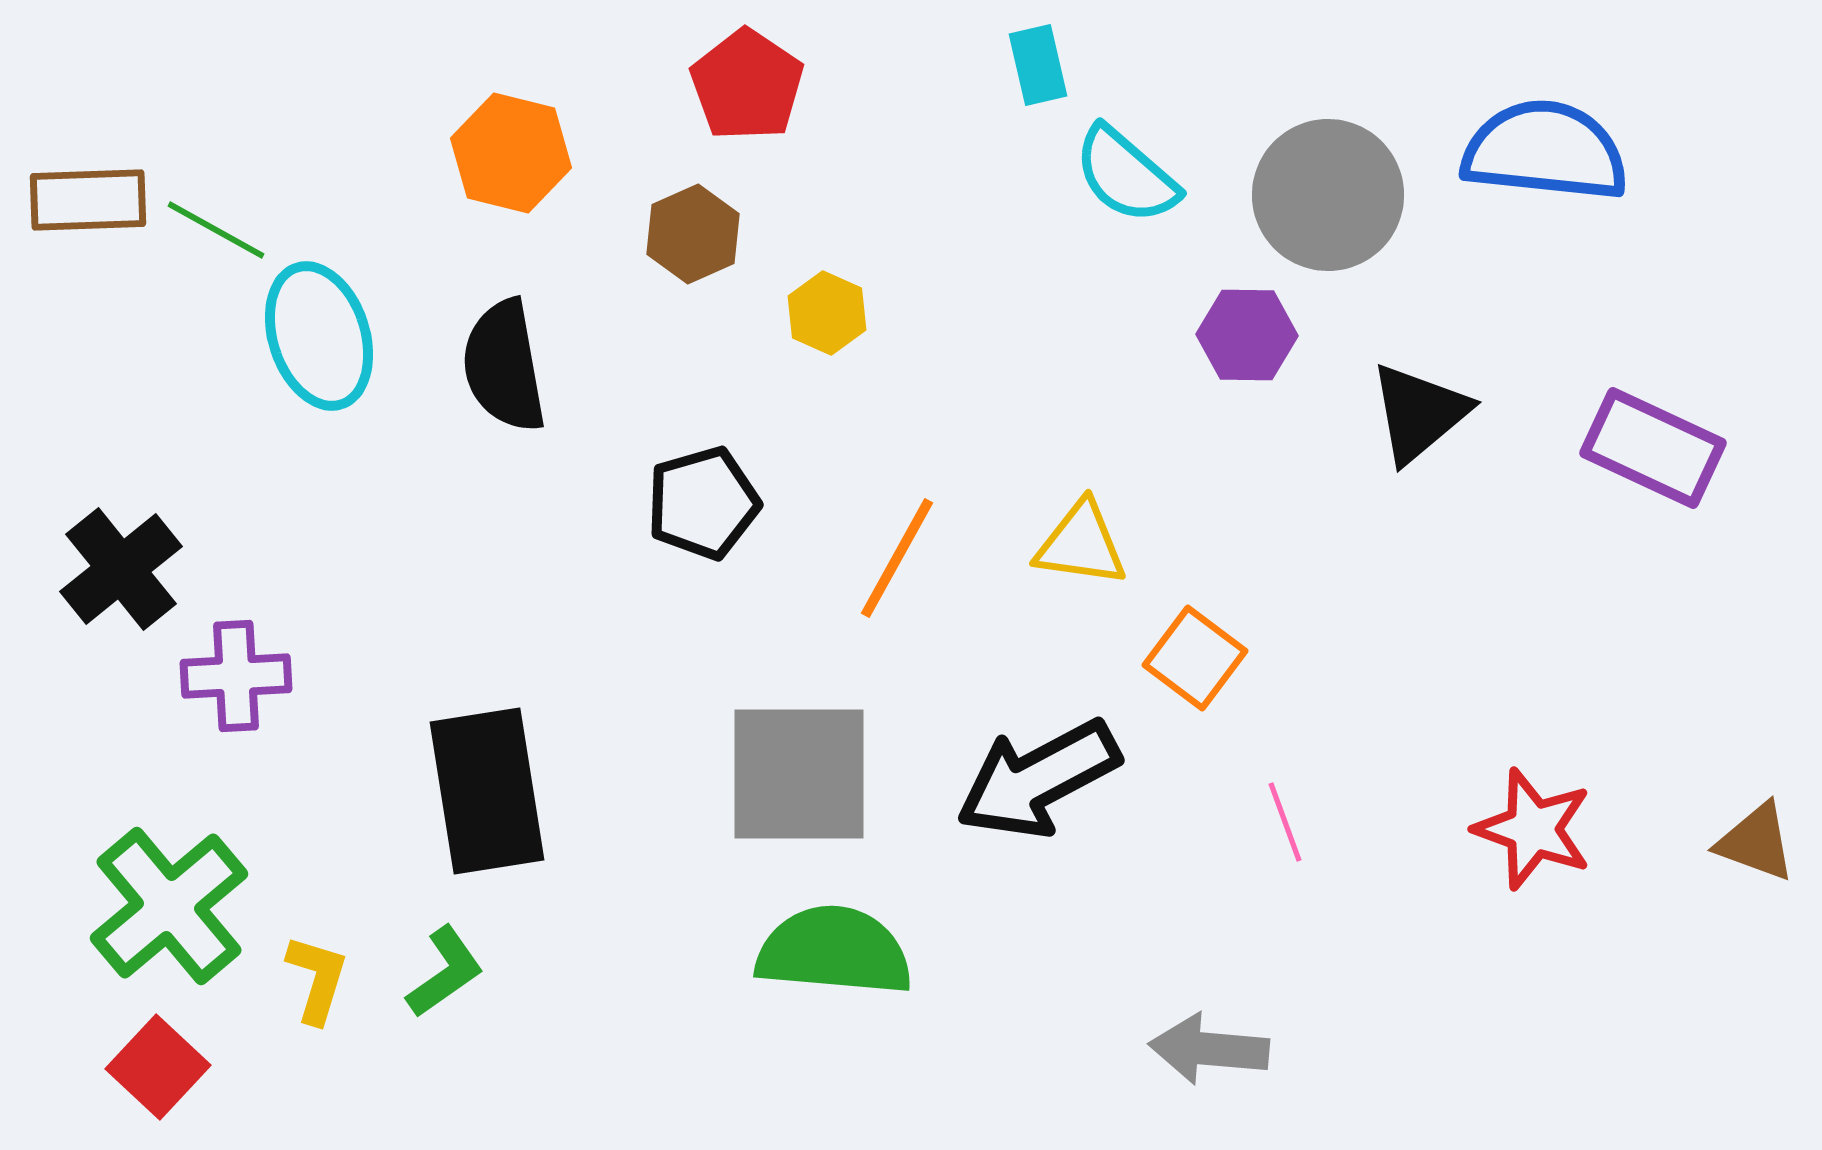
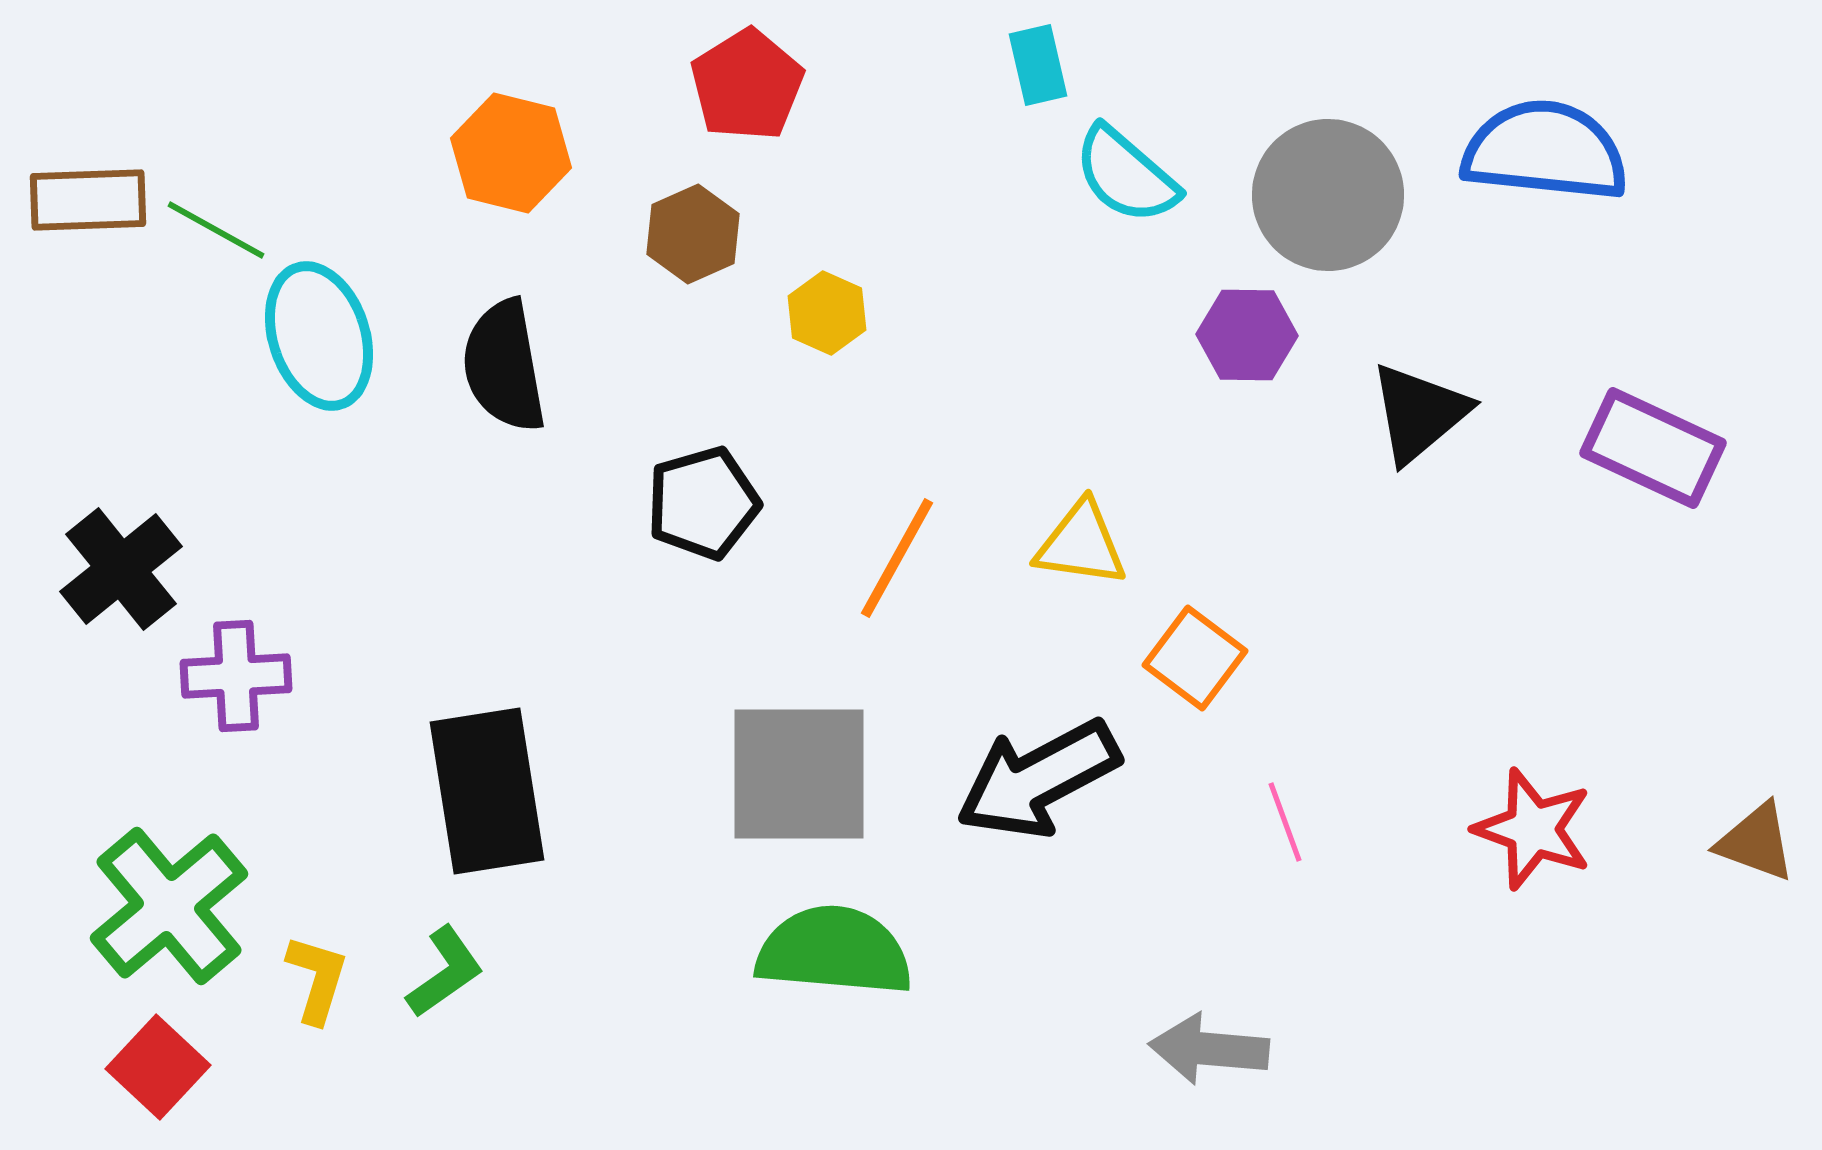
red pentagon: rotated 6 degrees clockwise
